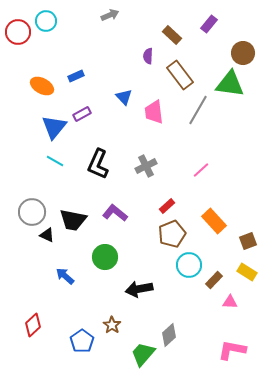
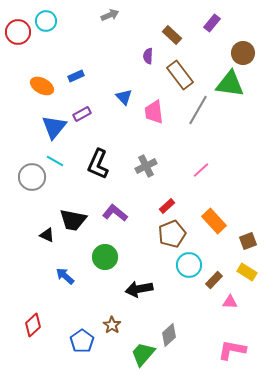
purple rectangle at (209, 24): moved 3 px right, 1 px up
gray circle at (32, 212): moved 35 px up
